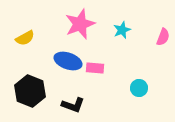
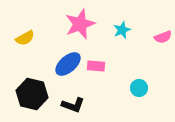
pink semicircle: rotated 48 degrees clockwise
blue ellipse: moved 3 px down; rotated 60 degrees counterclockwise
pink rectangle: moved 1 px right, 2 px up
black hexagon: moved 2 px right, 3 px down; rotated 8 degrees counterclockwise
